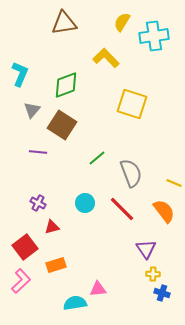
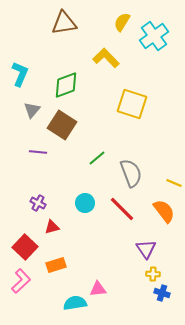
cyan cross: rotated 28 degrees counterclockwise
red square: rotated 10 degrees counterclockwise
